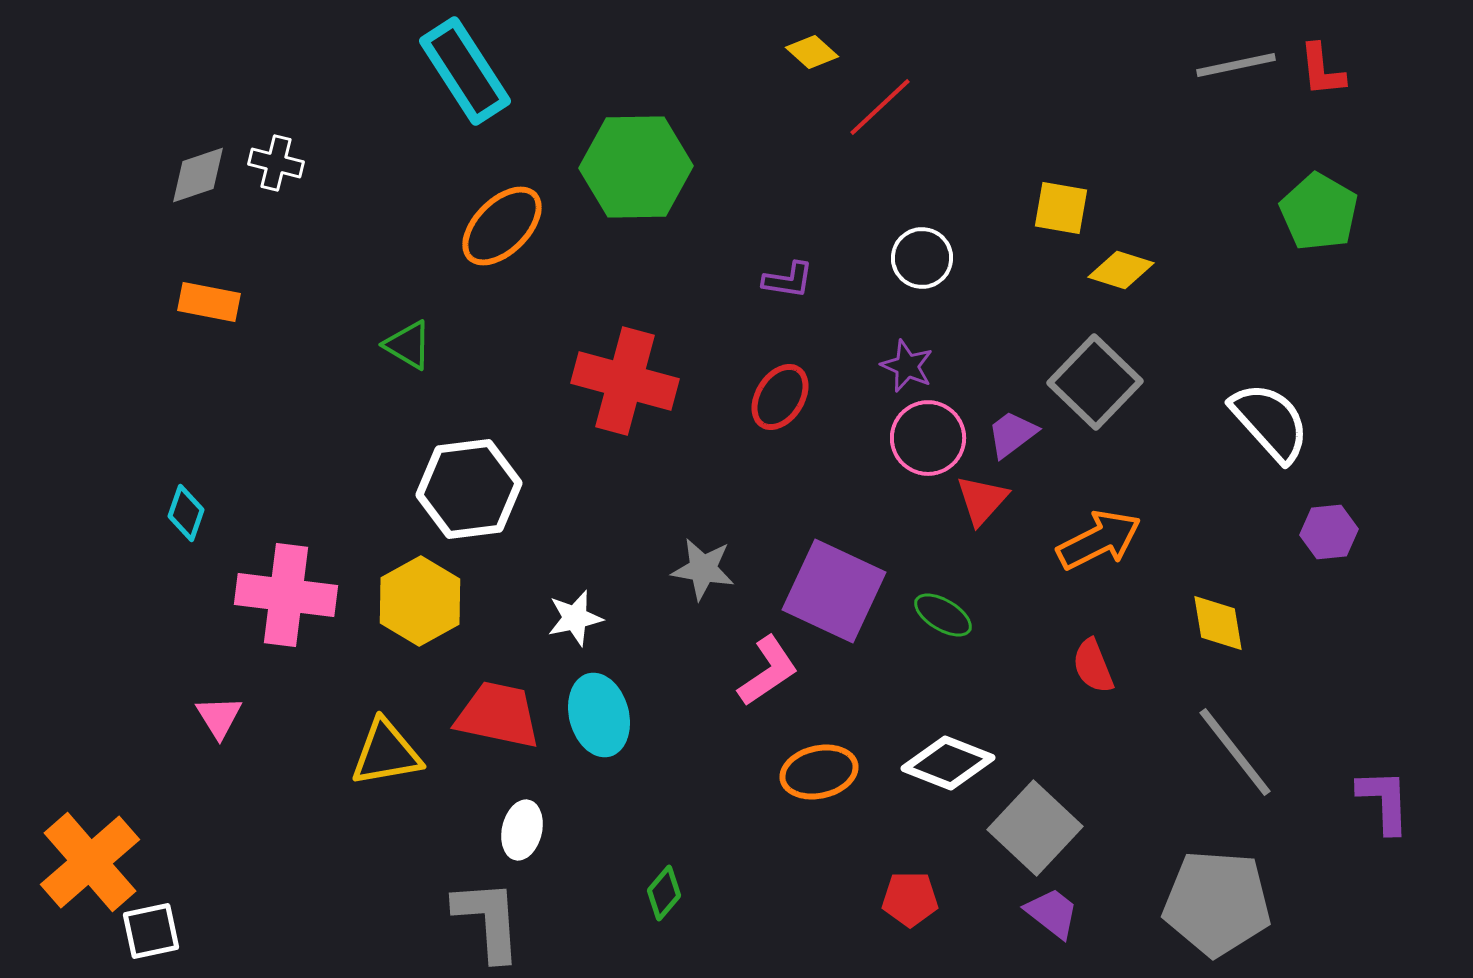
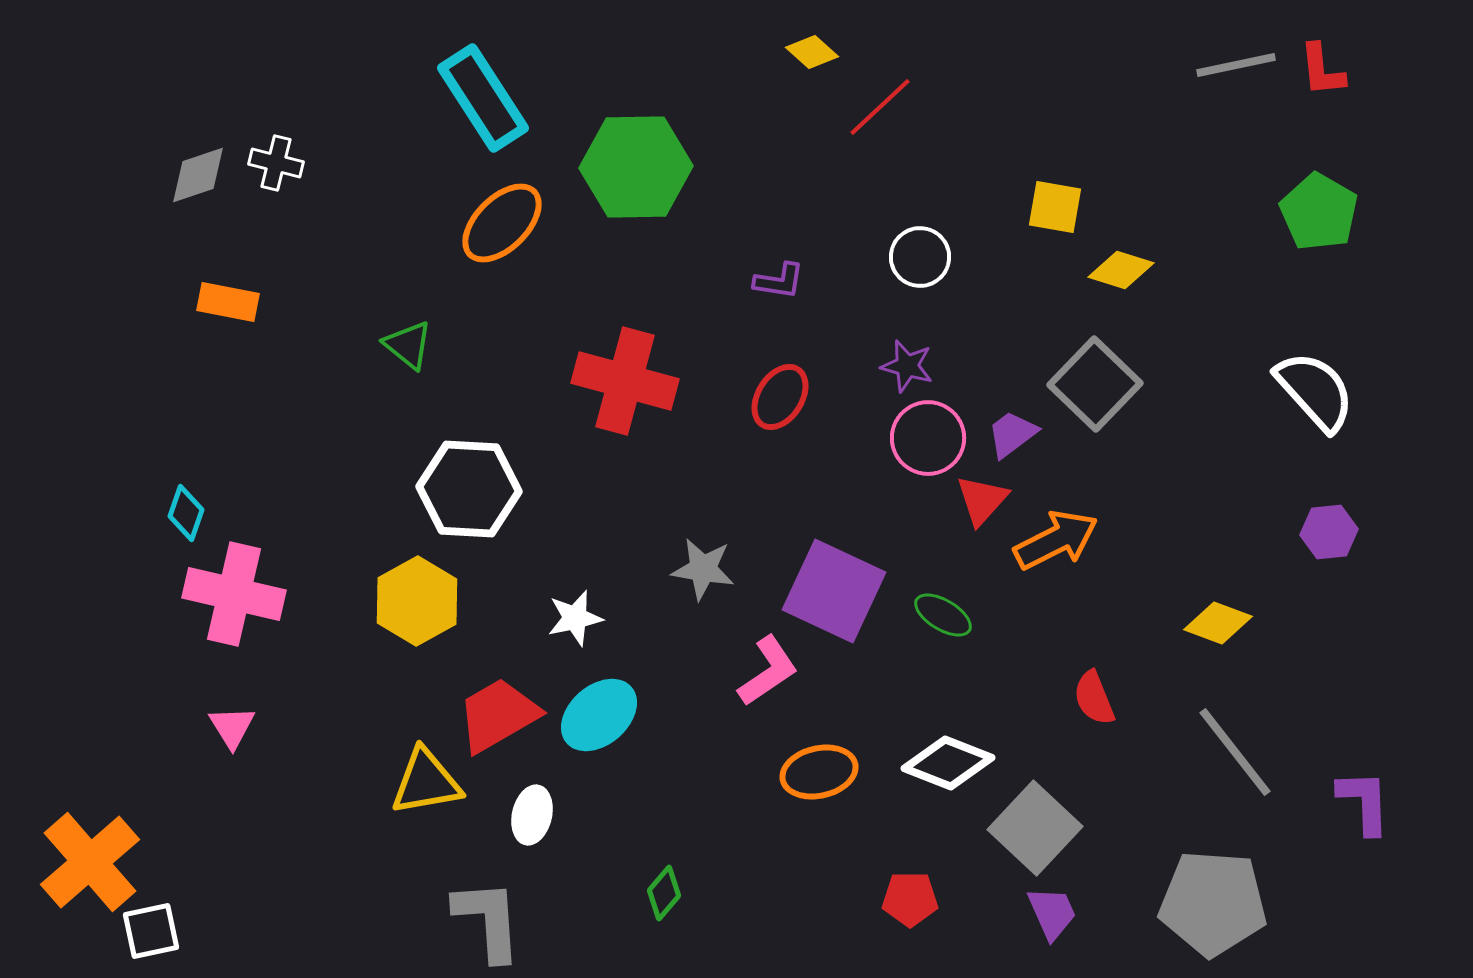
cyan rectangle at (465, 71): moved 18 px right, 27 px down
yellow square at (1061, 208): moved 6 px left, 1 px up
orange ellipse at (502, 226): moved 3 px up
white circle at (922, 258): moved 2 px left, 1 px up
purple L-shape at (788, 280): moved 9 px left, 1 px down
orange rectangle at (209, 302): moved 19 px right
green triangle at (408, 345): rotated 8 degrees clockwise
purple star at (907, 366): rotated 8 degrees counterclockwise
gray square at (1095, 382): moved 2 px down
white semicircle at (1270, 422): moved 45 px right, 31 px up
white hexagon at (469, 489): rotated 10 degrees clockwise
orange arrow at (1099, 540): moved 43 px left
pink cross at (286, 595): moved 52 px left, 1 px up; rotated 6 degrees clockwise
yellow hexagon at (420, 601): moved 3 px left
yellow diamond at (1218, 623): rotated 60 degrees counterclockwise
red semicircle at (1093, 666): moved 1 px right, 32 px down
red trapezoid at (498, 715): rotated 42 degrees counterclockwise
cyan ellipse at (599, 715): rotated 64 degrees clockwise
pink triangle at (219, 717): moved 13 px right, 10 px down
yellow triangle at (386, 753): moved 40 px right, 29 px down
purple L-shape at (1384, 801): moved 20 px left, 1 px down
white ellipse at (522, 830): moved 10 px right, 15 px up
gray pentagon at (1217, 903): moved 4 px left
purple trapezoid at (1052, 913): rotated 28 degrees clockwise
